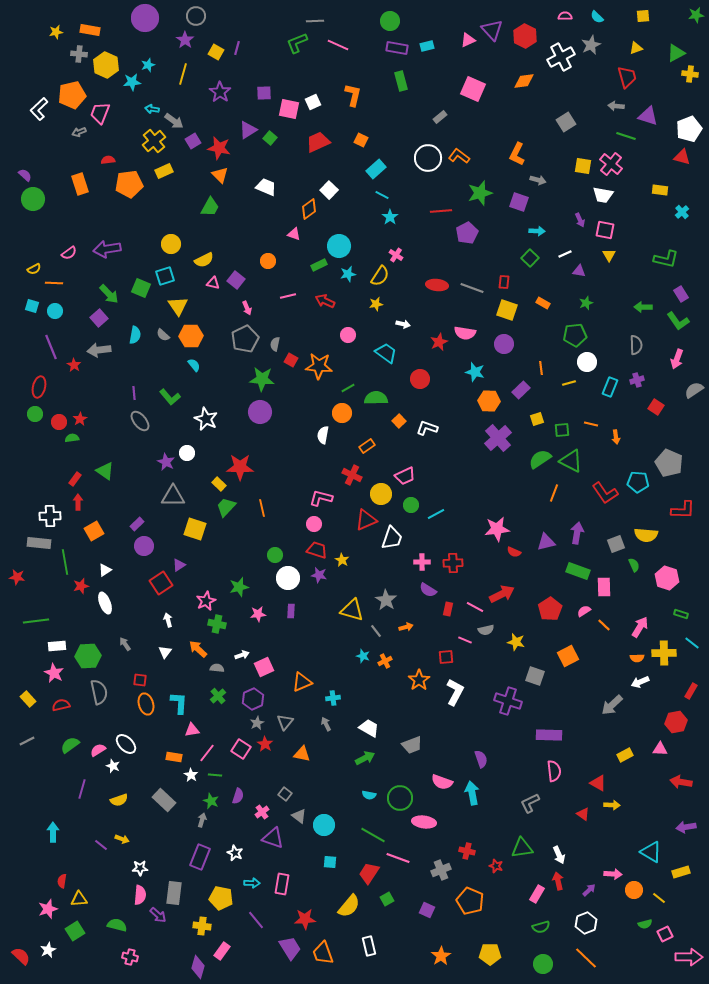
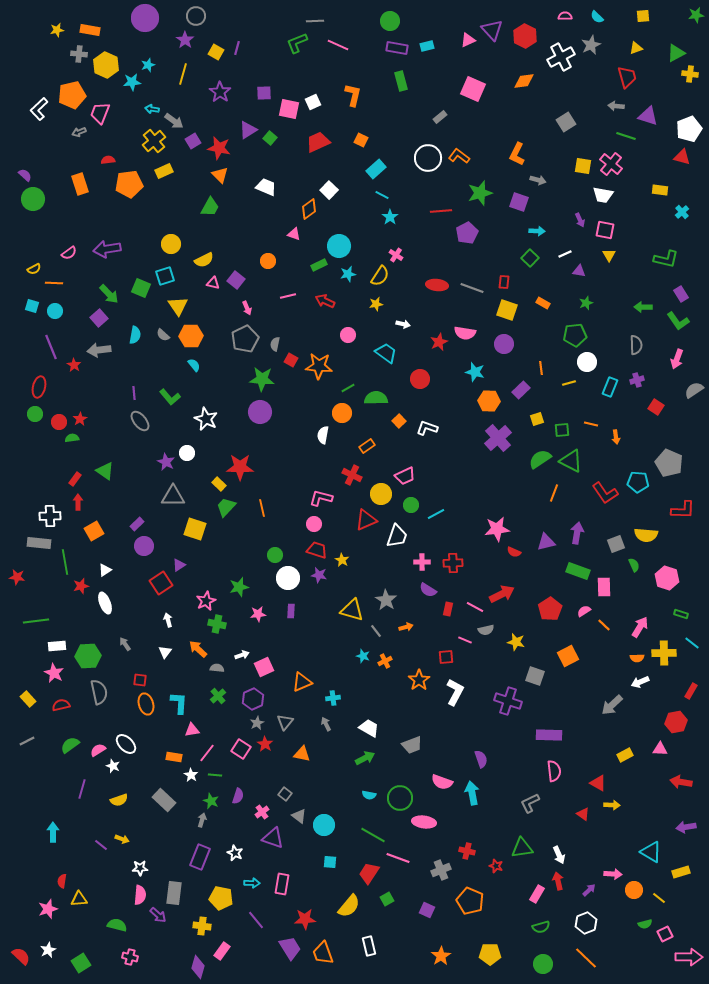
yellow star at (56, 32): moved 1 px right, 2 px up
white trapezoid at (392, 538): moved 5 px right, 2 px up
green square at (75, 931): moved 6 px right, 32 px down
